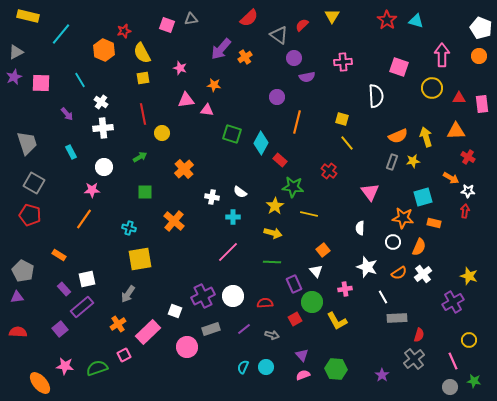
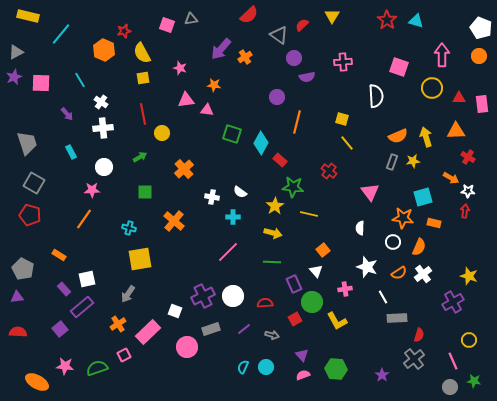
red semicircle at (249, 18): moved 3 px up
gray pentagon at (23, 271): moved 2 px up
orange ellipse at (40, 383): moved 3 px left, 1 px up; rotated 20 degrees counterclockwise
